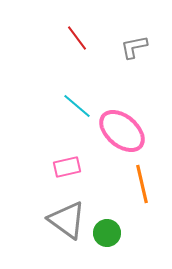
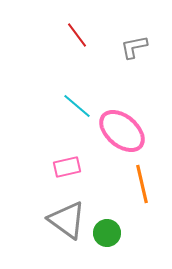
red line: moved 3 px up
